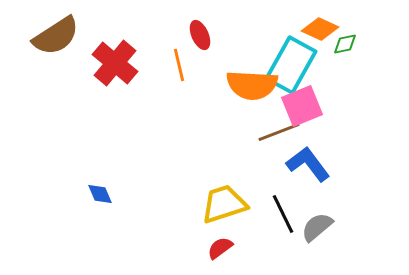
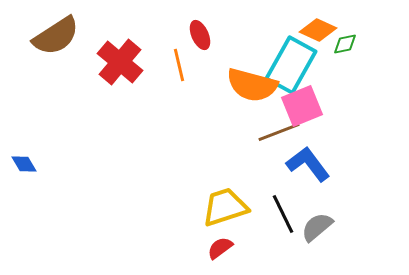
orange diamond: moved 2 px left, 1 px down
red cross: moved 5 px right, 1 px up
orange semicircle: rotated 12 degrees clockwise
blue diamond: moved 76 px left, 30 px up; rotated 8 degrees counterclockwise
yellow trapezoid: moved 1 px right, 3 px down
